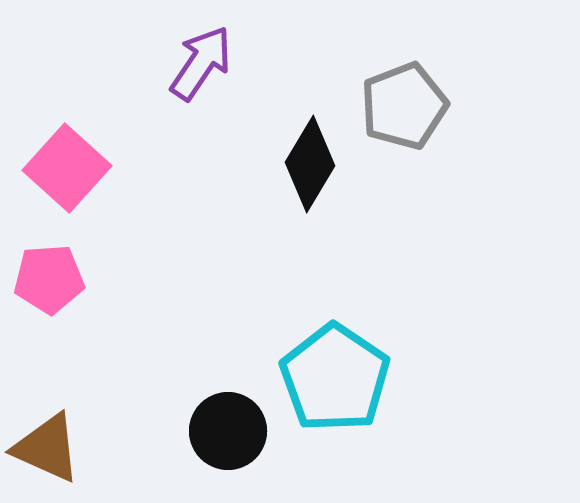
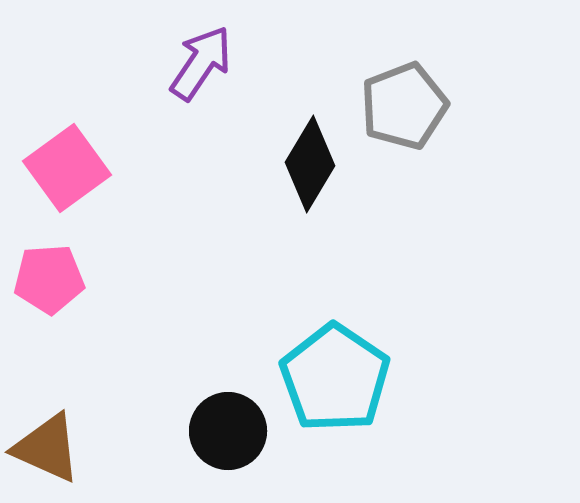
pink square: rotated 12 degrees clockwise
